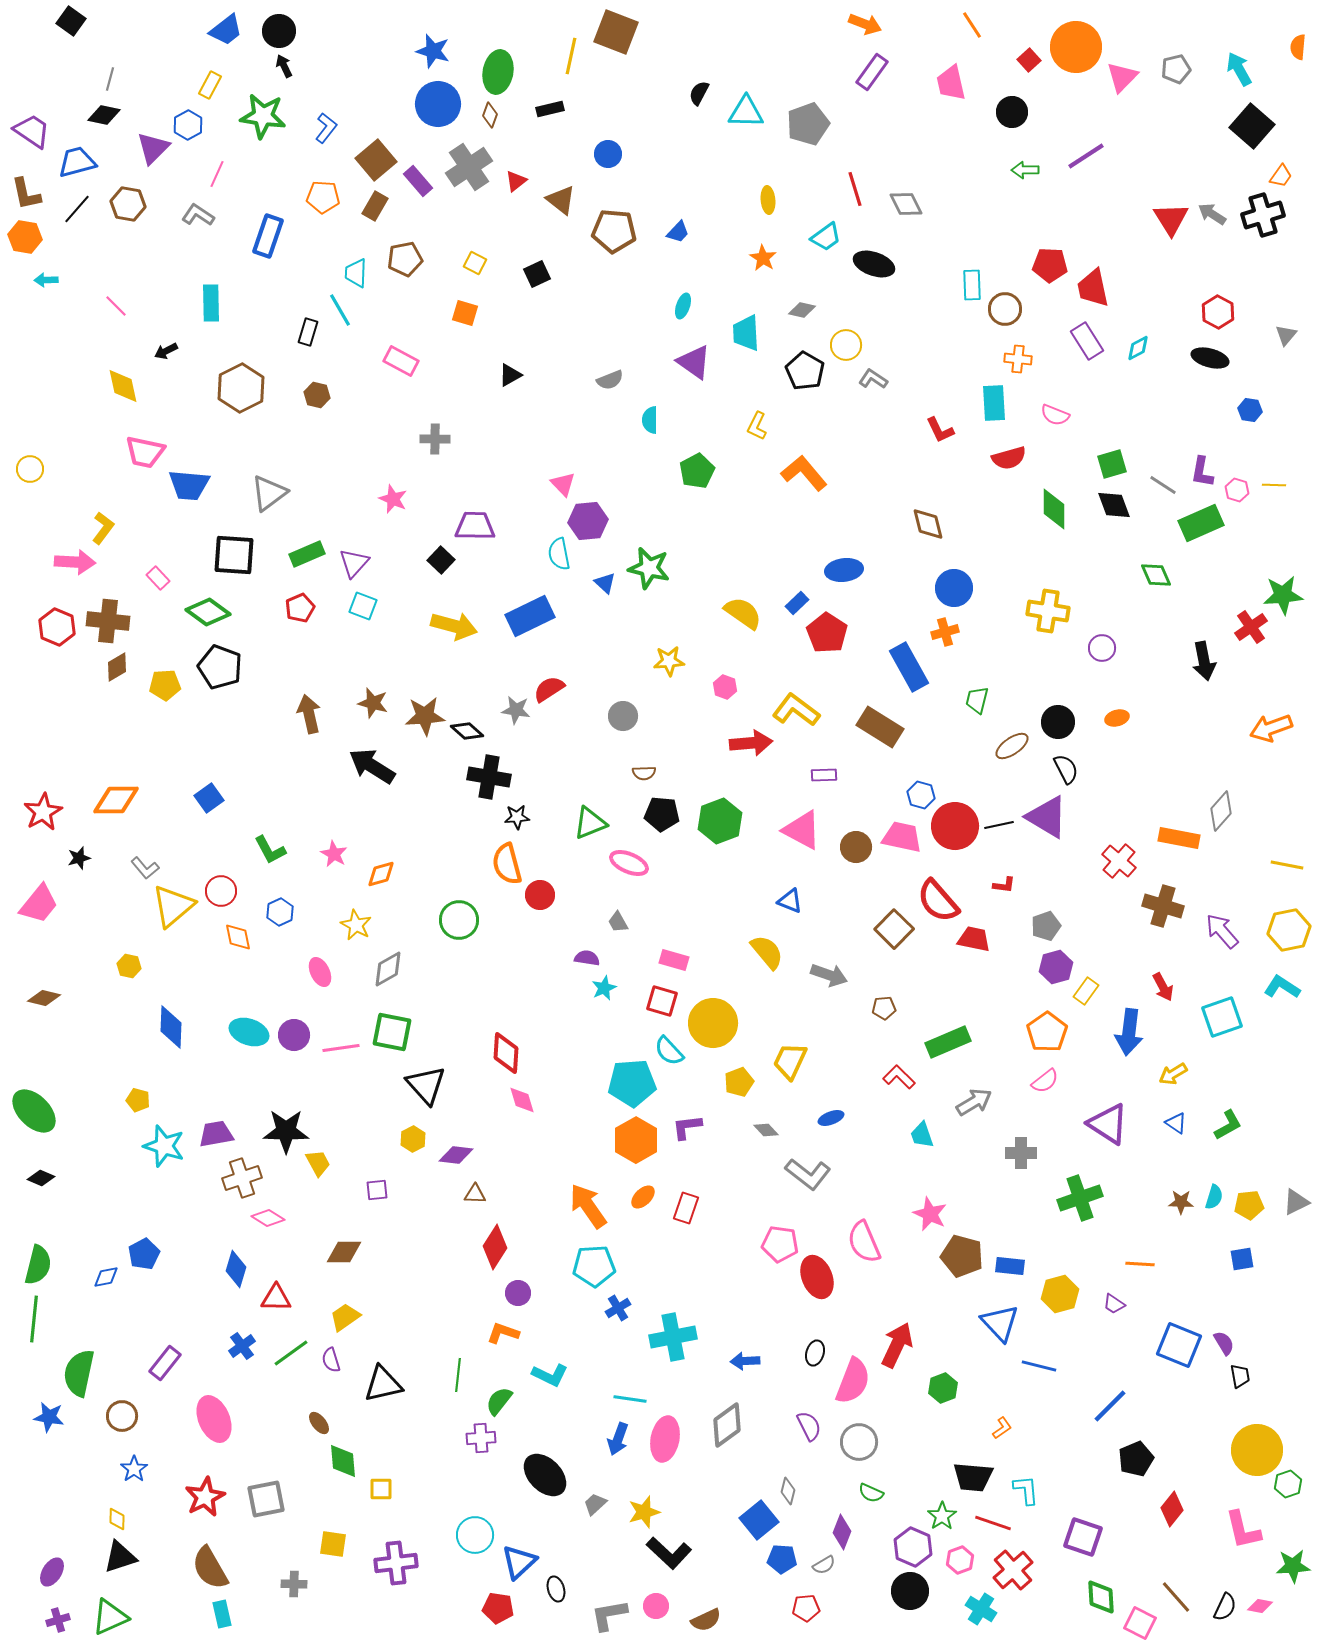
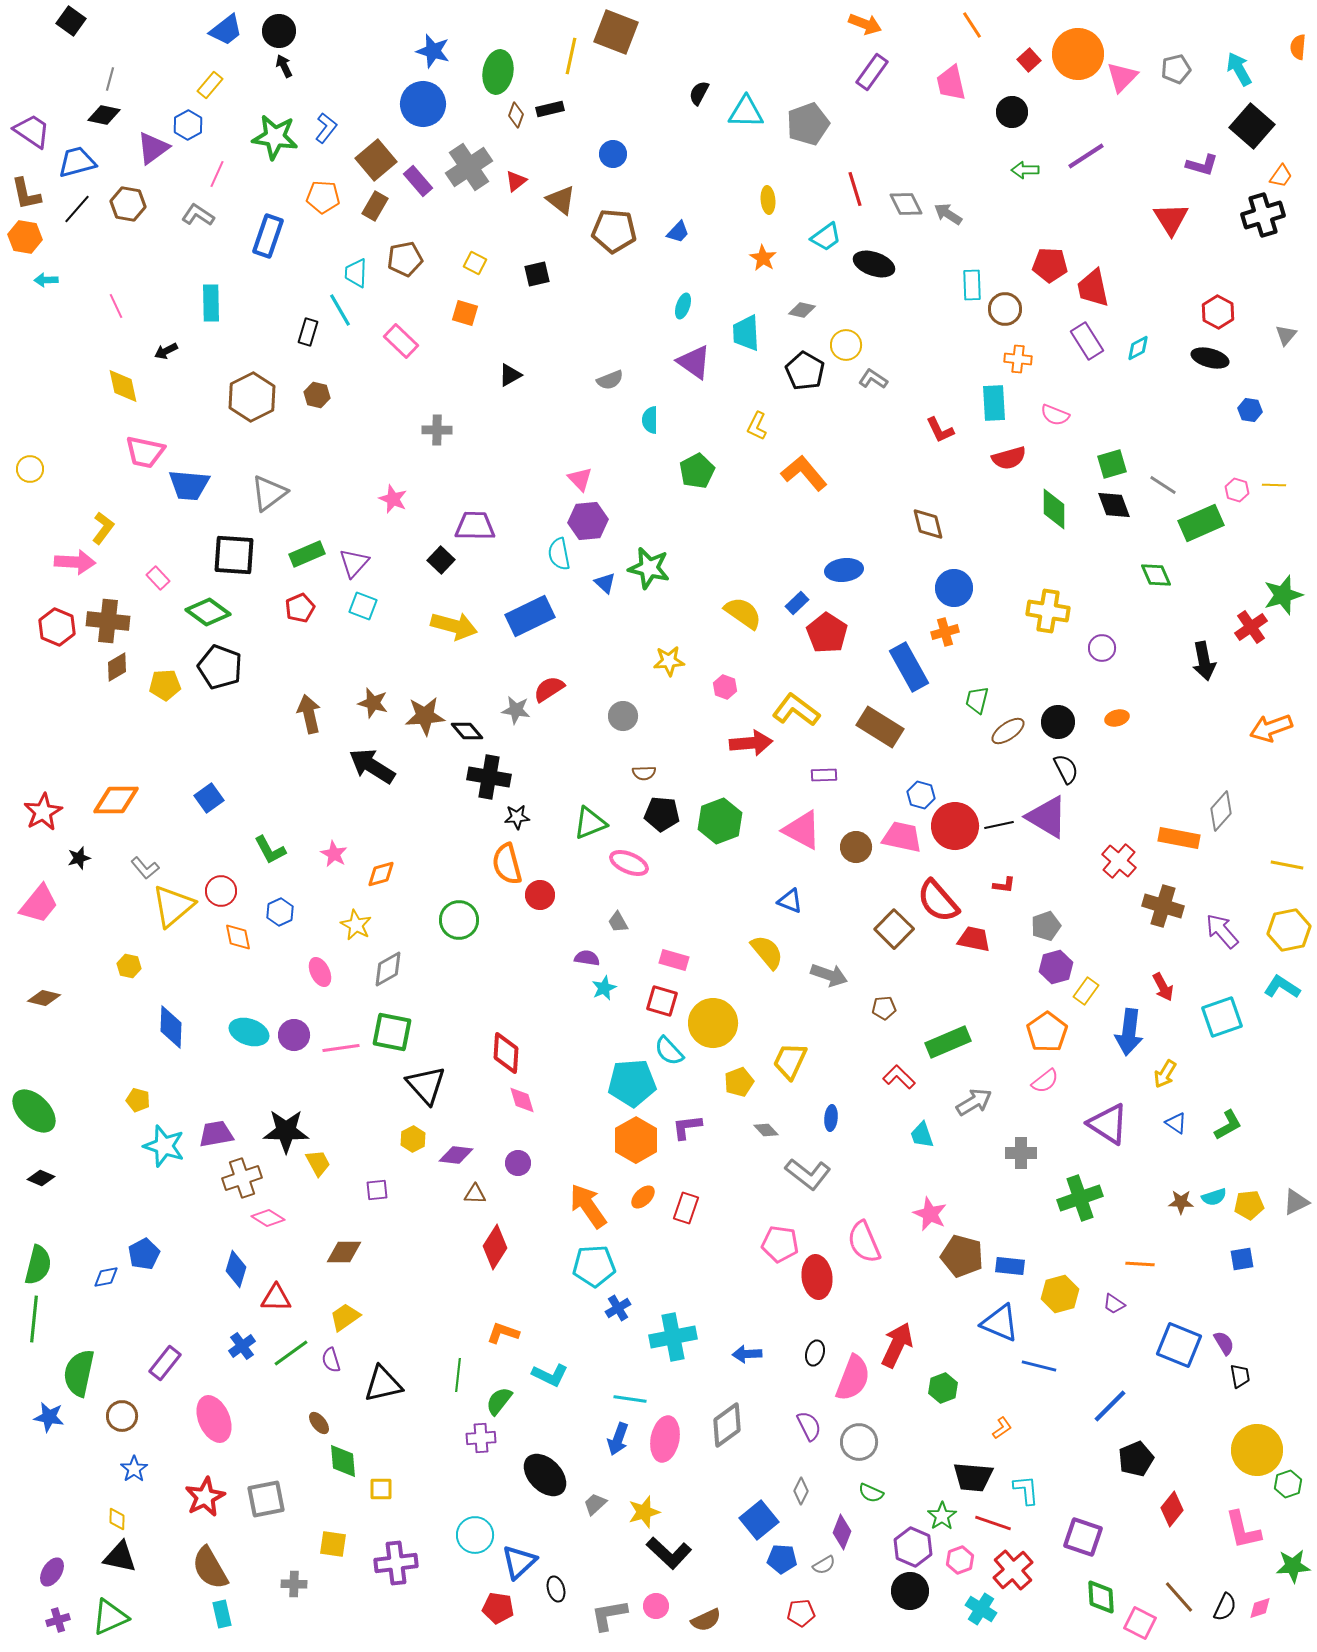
orange circle at (1076, 47): moved 2 px right, 7 px down
yellow rectangle at (210, 85): rotated 12 degrees clockwise
blue circle at (438, 104): moved 15 px left
brown diamond at (490, 115): moved 26 px right
green star at (263, 116): moved 12 px right, 21 px down
purple triangle at (153, 148): rotated 9 degrees clockwise
blue circle at (608, 154): moved 5 px right
gray arrow at (1212, 214): moved 264 px left
black square at (537, 274): rotated 12 degrees clockwise
pink line at (116, 306): rotated 20 degrees clockwise
pink rectangle at (401, 361): moved 20 px up; rotated 16 degrees clockwise
brown hexagon at (241, 388): moved 11 px right, 9 px down
gray cross at (435, 439): moved 2 px right, 9 px up
purple L-shape at (1202, 472): moved 307 px up; rotated 84 degrees counterclockwise
pink triangle at (563, 484): moved 17 px right, 5 px up
green star at (1283, 595): rotated 12 degrees counterclockwise
black diamond at (467, 731): rotated 8 degrees clockwise
brown ellipse at (1012, 746): moved 4 px left, 15 px up
yellow arrow at (1173, 1074): moved 8 px left; rotated 28 degrees counterclockwise
blue ellipse at (831, 1118): rotated 65 degrees counterclockwise
cyan semicircle at (1214, 1197): rotated 55 degrees clockwise
red ellipse at (817, 1277): rotated 15 degrees clockwise
purple circle at (518, 1293): moved 130 px up
blue triangle at (1000, 1323): rotated 24 degrees counterclockwise
blue arrow at (745, 1361): moved 2 px right, 7 px up
pink semicircle at (853, 1381): moved 3 px up
gray diamond at (788, 1491): moved 13 px right; rotated 12 degrees clockwise
black triangle at (120, 1557): rotated 30 degrees clockwise
brown line at (1176, 1597): moved 3 px right
pink diamond at (1260, 1606): moved 2 px down; rotated 30 degrees counterclockwise
red pentagon at (806, 1608): moved 5 px left, 5 px down
